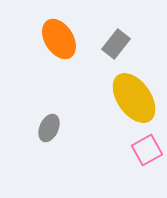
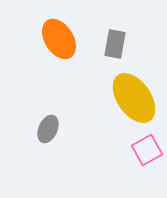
gray rectangle: moved 1 px left; rotated 28 degrees counterclockwise
gray ellipse: moved 1 px left, 1 px down
